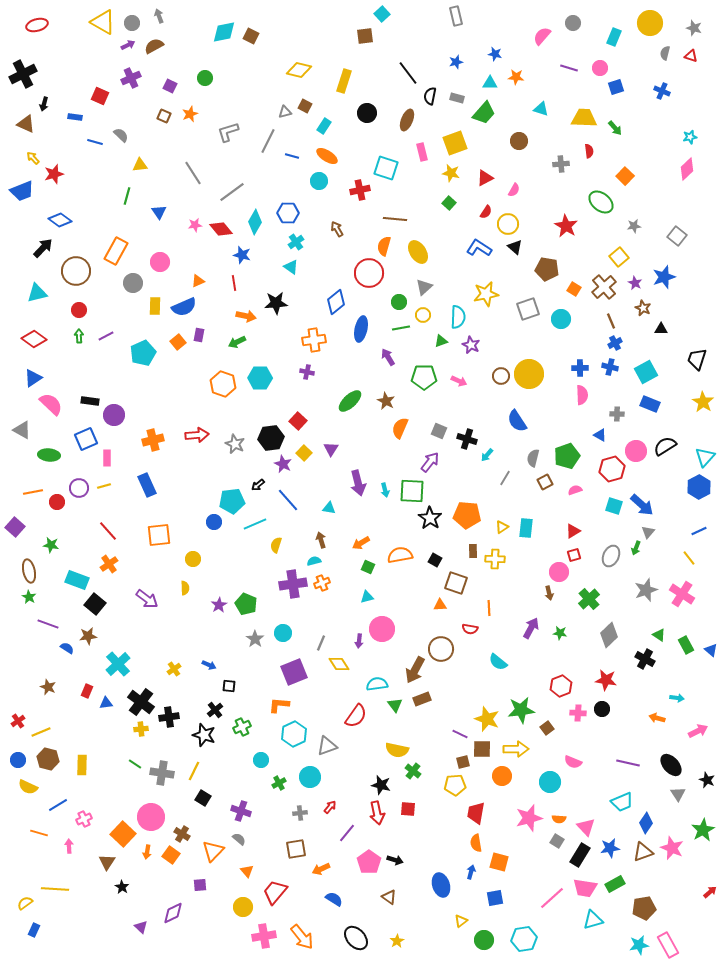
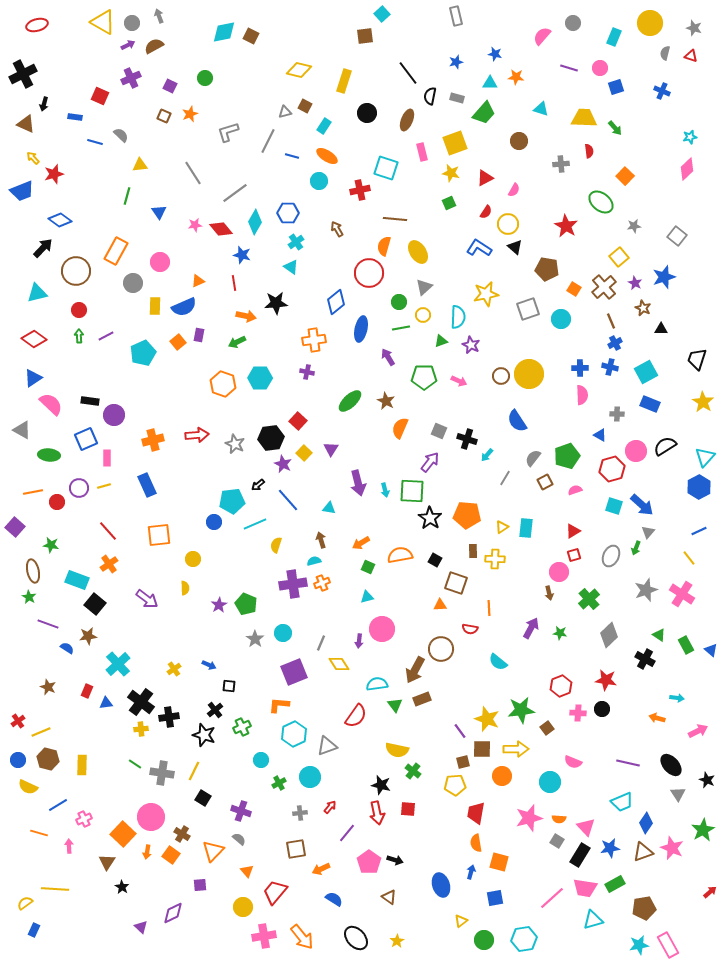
gray line at (232, 192): moved 3 px right, 1 px down
green square at (449, 203): rotated 24 degrees clockwise
gray semicircle at (533, 458): rotated 24 degrees clockwise
brown ellipse at (29, 571): moved 4 px right
purple line at (460, 734): moved 3 px up; rotated 28 degrees clockwise
